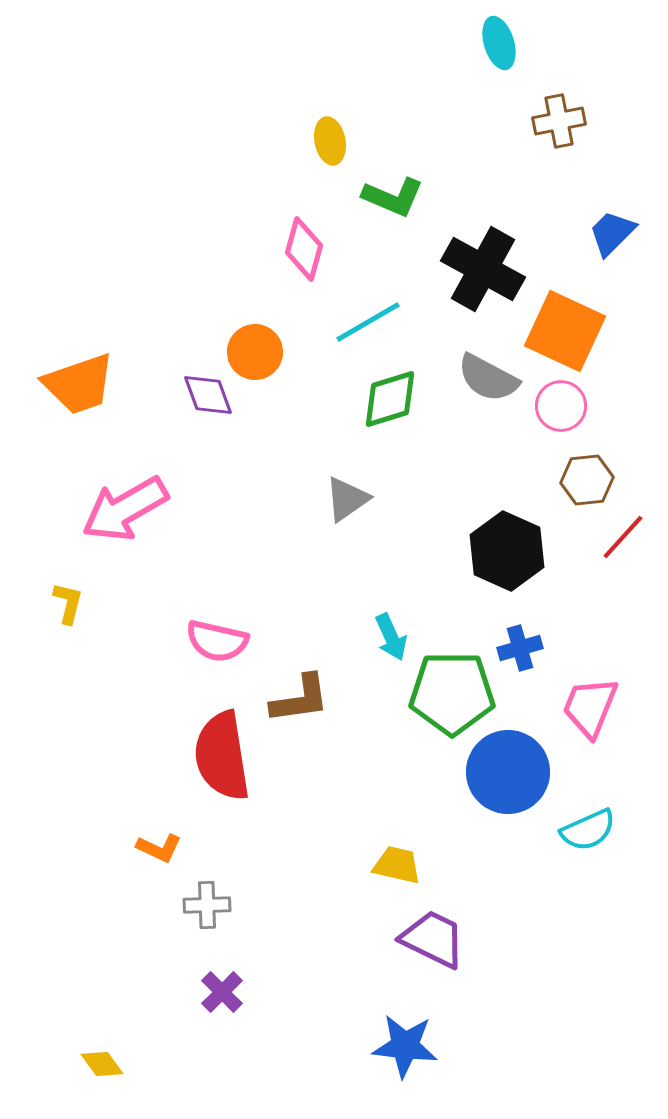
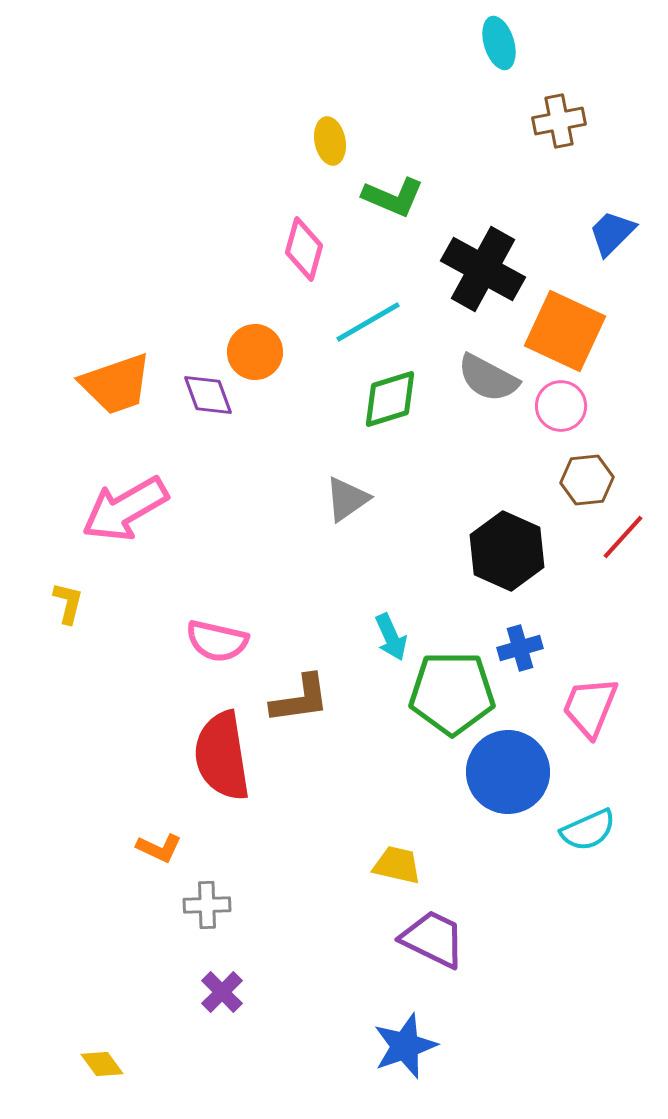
orange trapezoid: moved 37 px right
blue star: rotated 26 degrees counterclockwise
